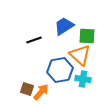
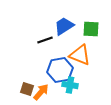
green square: moved 4 px right, 7 px up
black line: moved 11 px right
orange triangle: rotated 20 degrees counterclockwise
cyan cross: moved 13 px left, 6 px down
